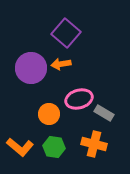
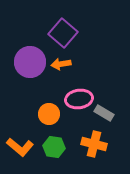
purple square: moved 3 px left
purple circle: moved 1 px left, 6 px up
pink ellipse: rotated 8 degrees clockwise
